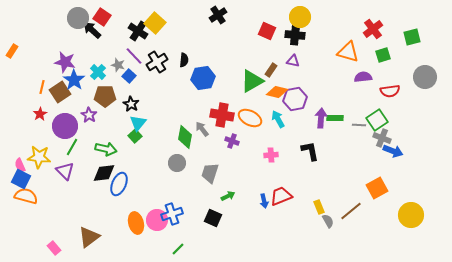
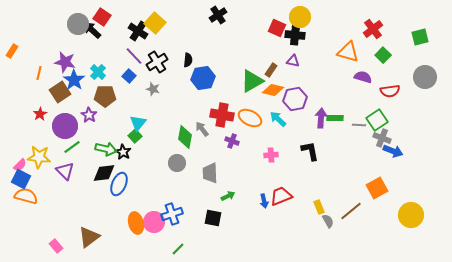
gray circle at (78, 18): moved 6 px down
red square at (267, 31): moved 10 px right, 3 px up
green square at (412, 37): moved 8 px right
green square at (383, 55): rotated 28 degrees counterclockwise
black semicircle at (184, 60): moved 4 px right
gray star at (118, 65): moved 35 px right, 24 px down
purple semicircle at (363, 77): rotated 24 degrees clockwise
orange line at (42, 87): moved 3 px left, 14 px up
orange diamond at (277, 92): moved 4 px left, 2 px up
black star at (131, 104): moved 8 px left, 48 px down
cyan arrow at (278, 119): rotated 18 degrees counterclockwise
green line at (72, 147): rotated 24 degrees clockwise
pink semicircle at (20, 165): rotated 112 degrees counterclockwise
gray trapezoid at (210, 173): rotated 20 degrees counterclockwise
black square at (213, 218): rotated 12 degrees counterclockwise
pink circle at (157, 220): moved 3 px left, 2 px down
pink rectangle at (54, 248): moved 2 px right, 2 px up
